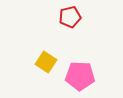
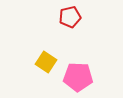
pink pentagon: moved 2 px left, 1 px down
